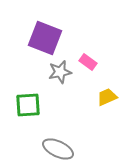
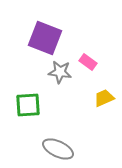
gray star: rotated 20 degrees clockwise
yellow trapezoid: moved 3 px left, 1 px down
